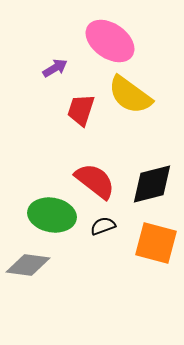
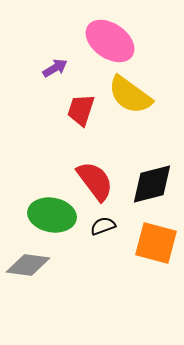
red semicircle: rotated 15 degrees clockwise
